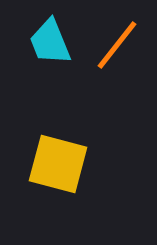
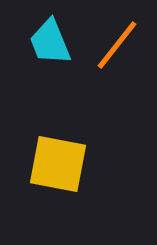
yellow square: rotated 4 degrees counterclockwise
